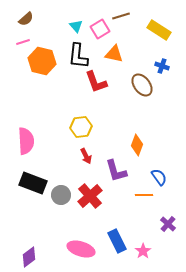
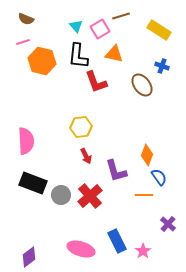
brown semicircle: rotated 63 degrees clockwise
orange diamond: moved 10 px right, 10 px down
